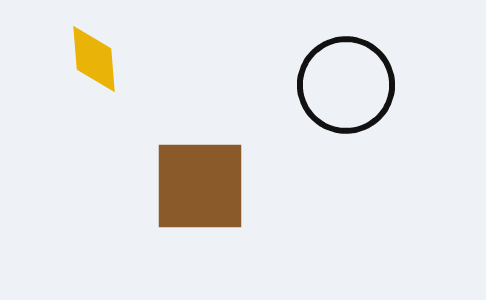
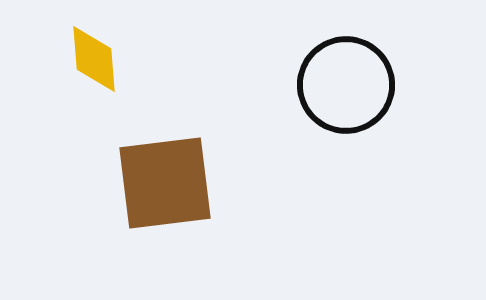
brown square: moved 35 px left, 3 px up; rotated 7 degrees counterclockwise
